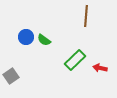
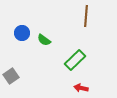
blue circle: moved 4 px left, 4 px up
red arrow: moved 19 px left, 20 px down
